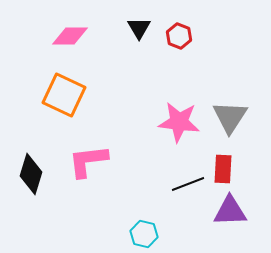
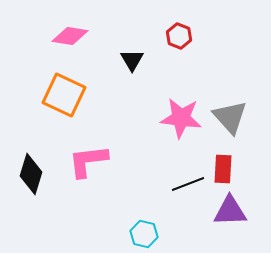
black triangle: moved 7 px left, 32 px down
pink diamond: rotated 9 degrees clockwise
gray triangle: rotated 15 degrees counterclockwise
pink star: moved 2 px right, 4 px up
